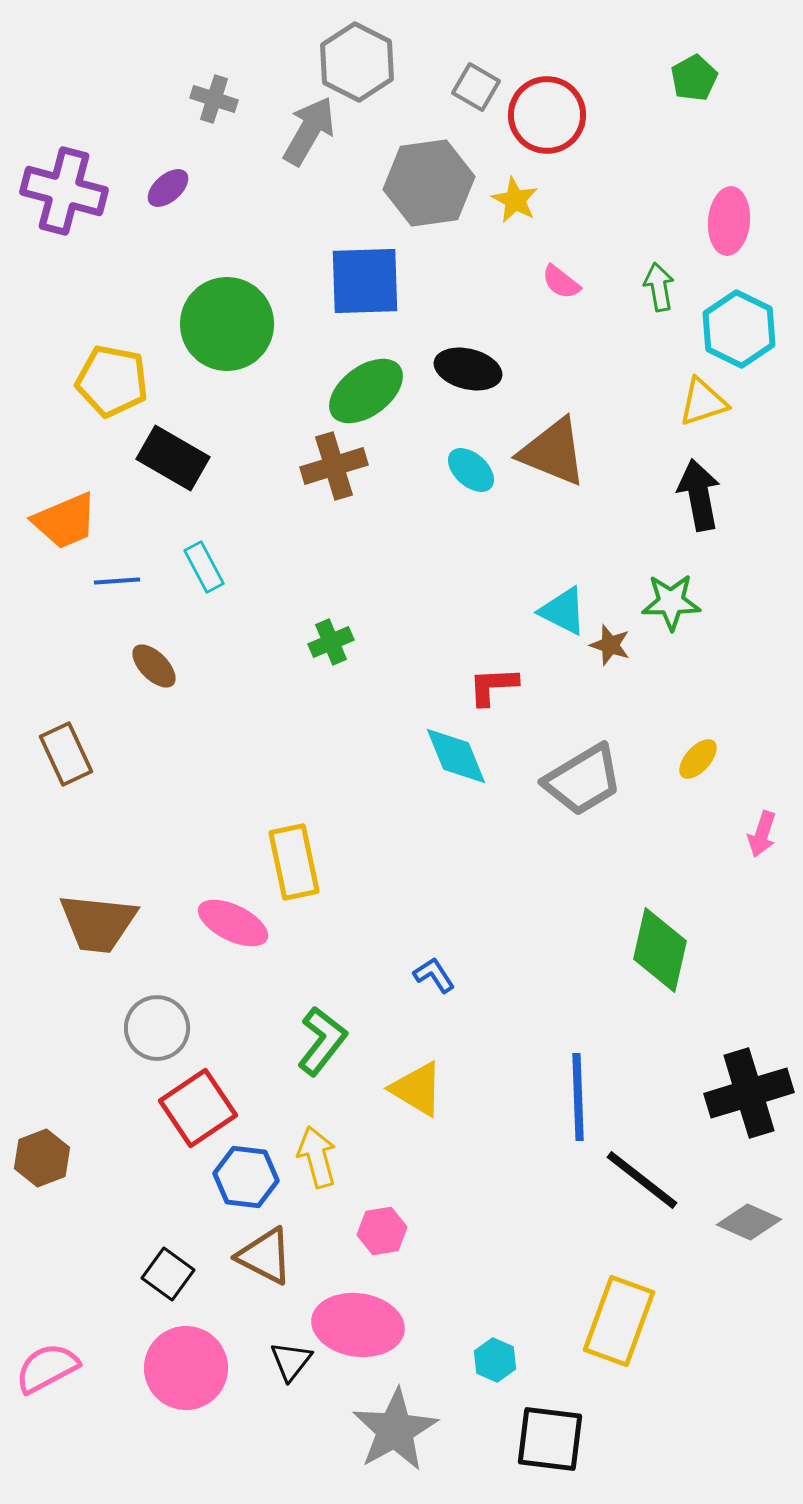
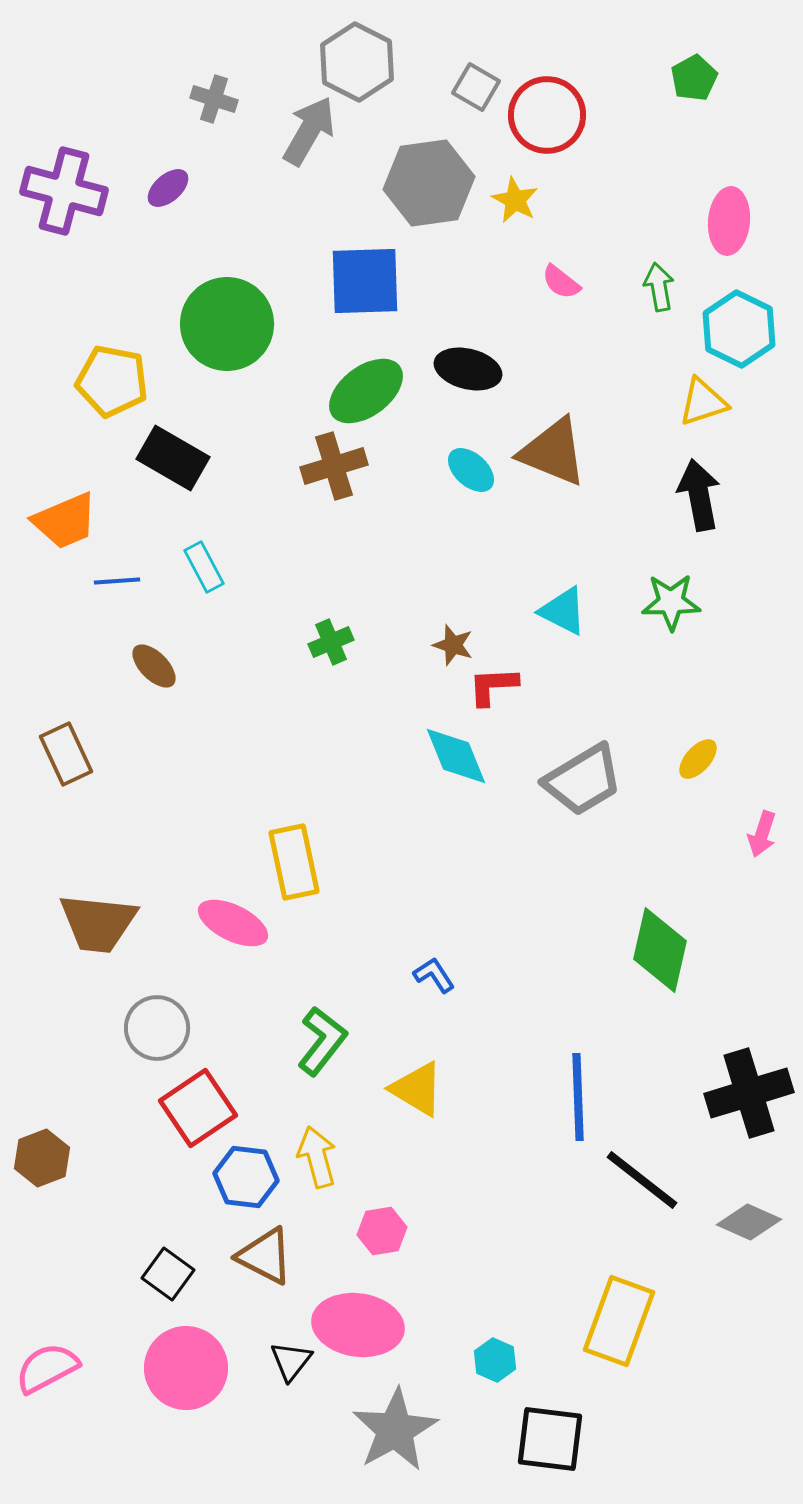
brown star at (610, 645): moved 157 px left
